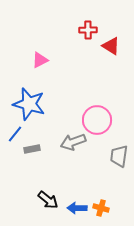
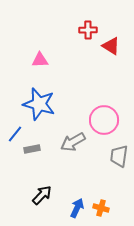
pink triangle: rotated 24 degrees clockwise
blue star: moved 10 px right
pink circle: moved 7 px right
gray arrow: rotated 10 degrees counterclockwise
black arrow: moved 6 px left, 5 px up; rotated 85 degrees counterclockwise
blue arrow: rotated 114 degrees clockwise
